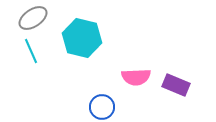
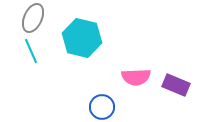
gray ellipse: rotated 32 degrees counterclockwise
